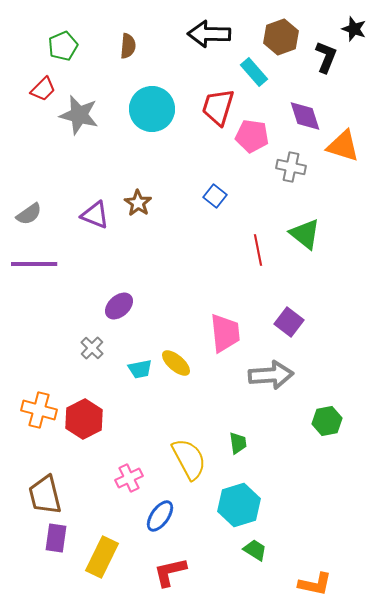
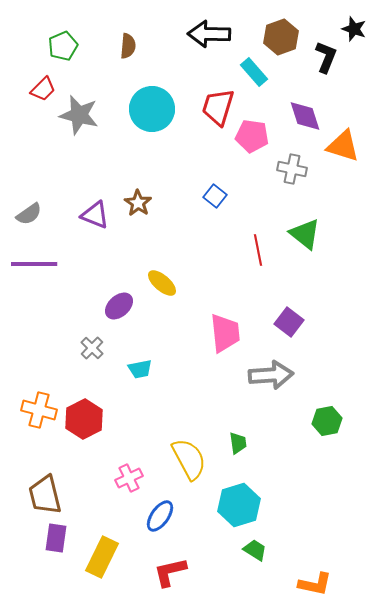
gray cross at (291, 167): moved 1 px right, 2 px down
yellow ellipse at (176, 363): moved 14 px left, 80 px up
